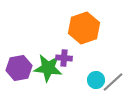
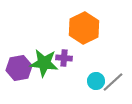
orange hexagon: rotated 8 degrees counterclockwise
green star: moved 4 px left, 5 px up
cyan circle: moved 1 px down
